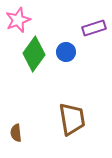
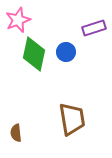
green diamond: rotated 24 degrees counterclockwise
